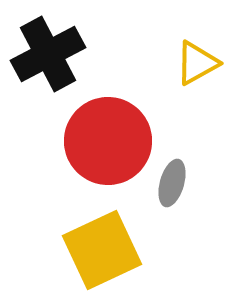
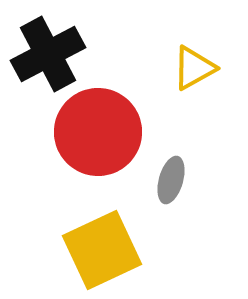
yellow triangle: moved 3 px left, 5 px down
red circle: moved 10 px left, 9 px up
gray ellipse: moved 1 px left, 3 px up
